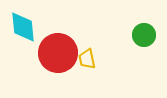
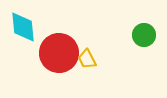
red circle: moved 1 px right
yellow trapezoid: rotated 15 degrees counterclockwise
